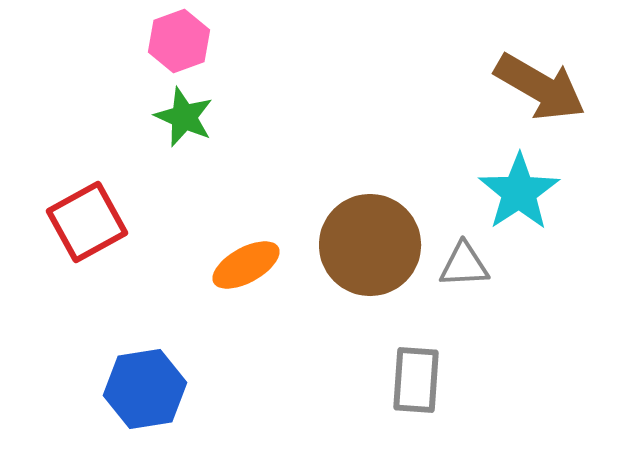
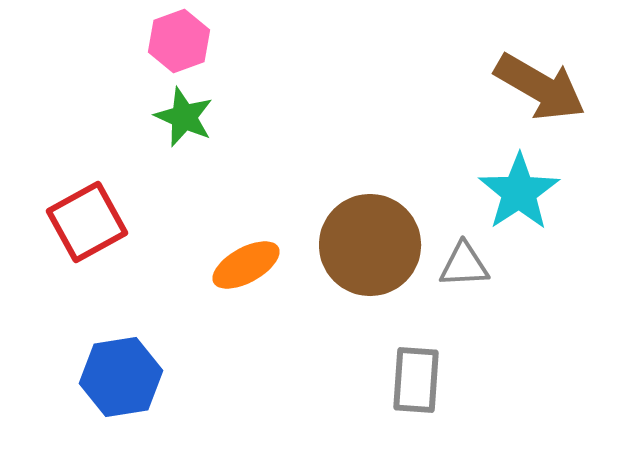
blue hexagon: moved 24 px left, 12 px up
